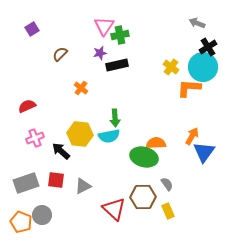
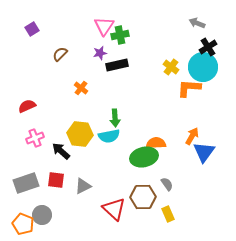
green ellipse: rotated 28 degrees counterclockwise
yellow rectangle: moved 3 px down
orange pentagon: moved 2 px right, 2 px down
